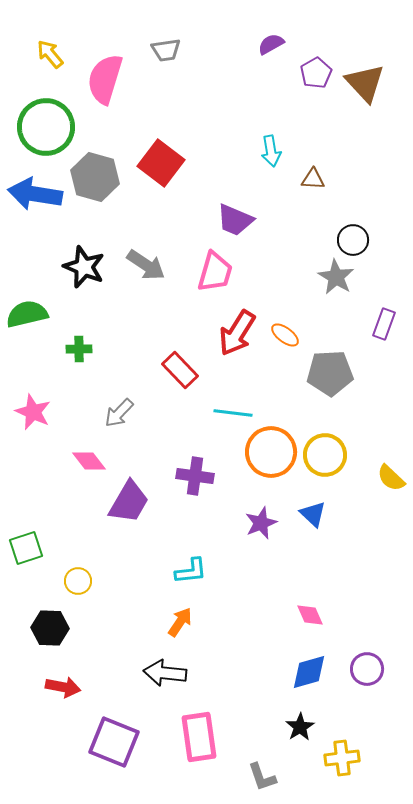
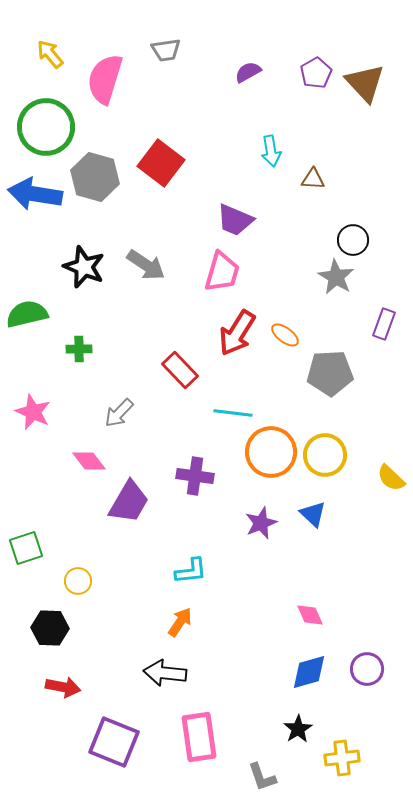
purple semicircle at (271, 44): moved 23 px left, 28 px down
pink trapezoid at (215, 272): moved 7 px right
black star at (300, 727): moved 2 px left, 2 px down
